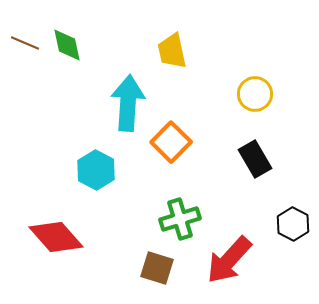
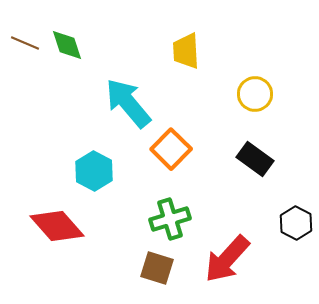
green diamond: rotated 6 degrees counterclockwise
yellow trapezoid: moved 14 px right; rotated 9 degrees clockwise
cyan arrow: rotated 44 degrees counterclockwise
orange square: moved 7 px down
black rectangle: rotated 24 degrees counterclockwise
cyan hexagon: moved 2 px left, 1 px down
green cross: moved 10 px left
black hexagon: moved 3 px right, 1 px up
red diamond: moved 1 px right, 11 px up
red arrow: moved 2 px left, 1 px up
